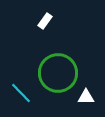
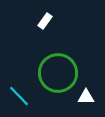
cyan line: moved 2 px left, 3 px down
